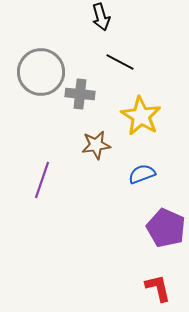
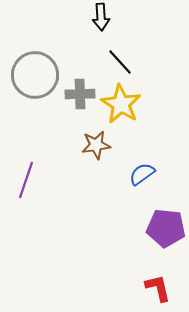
black arrow: rotated 12 degrees clockwise
black line: rotated 20 degrees clockwise
gray circle: moved 6 px left, 3 px down
gray cross: rotated 8 degrees counterclockwise
yellow star: moved 20 px left, 12 px up
blue semicircle: rotated 16 degrees counterclockwise
purple line: moved 16 px left
purple pentagon: rotated 18 degrees counterclockwise
